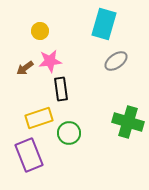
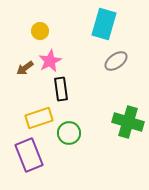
pink star: rotated 20 degrees counterclockwise
